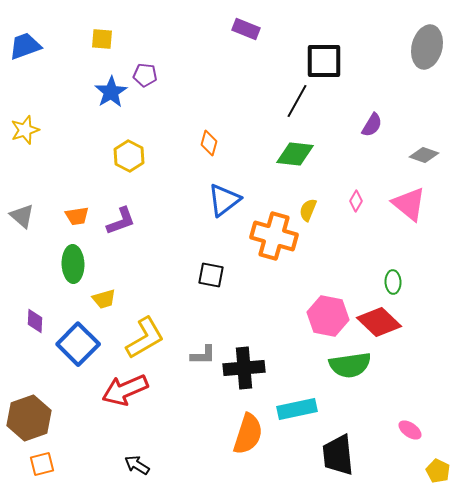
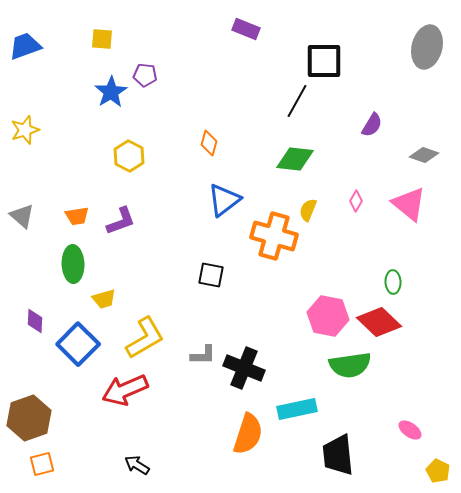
green diamond at (295, 154): moved 5 px down
black cross at (244, 368): rotated 27 degrees clockwise
